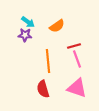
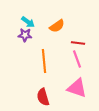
red line: moved 4 px right, 3 px up; rotated 24 degrees clockwise
orange line: moved 4 px left
red semicircle: moved 8 px down
